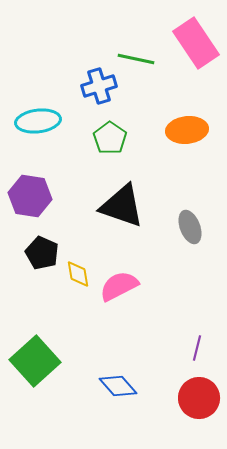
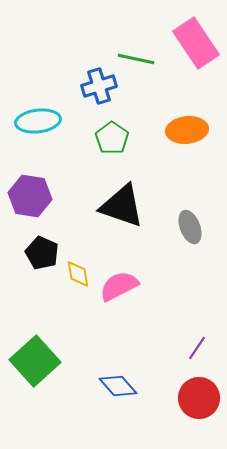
green pentagon: moved 2 px right
purple line: rotated 20 degrees clockwise
